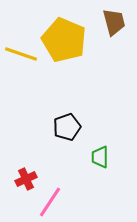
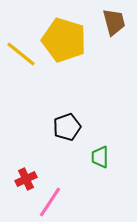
yellow pentagon: rotated 6 degrees counterclockwise
yellow line: rotated 20 degrees clockwise
